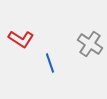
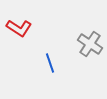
red L-shape: moved 2 px left, 11 px up
